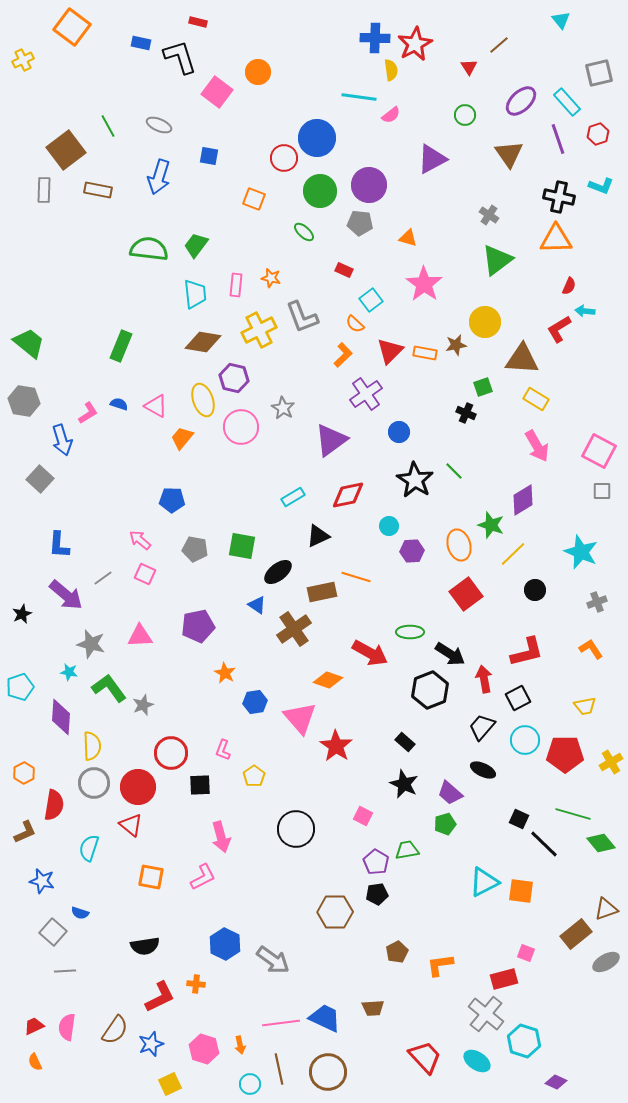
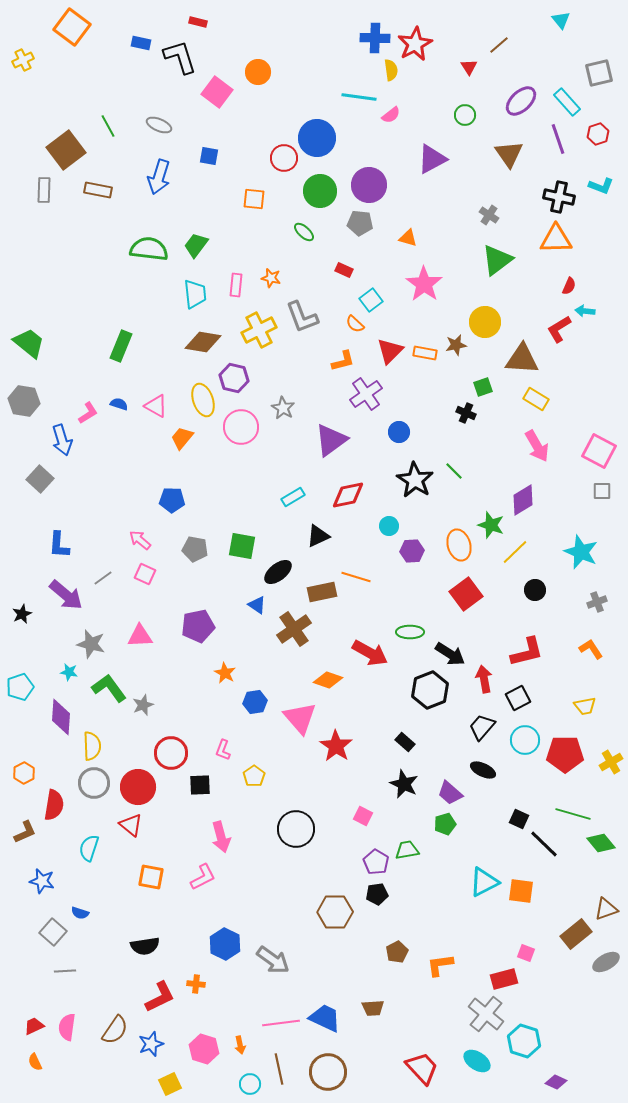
orange square at (254, 199): rotated 15 degrees counterclockwise
orange L-shape at (343, 355): moved 6 px down; rotated 30 degrees clockwise
yellow line at (513, 554): moved 2 px right, 2 px up
red trapezoid at (425, 1057): moved 3 px left, 11 px down
